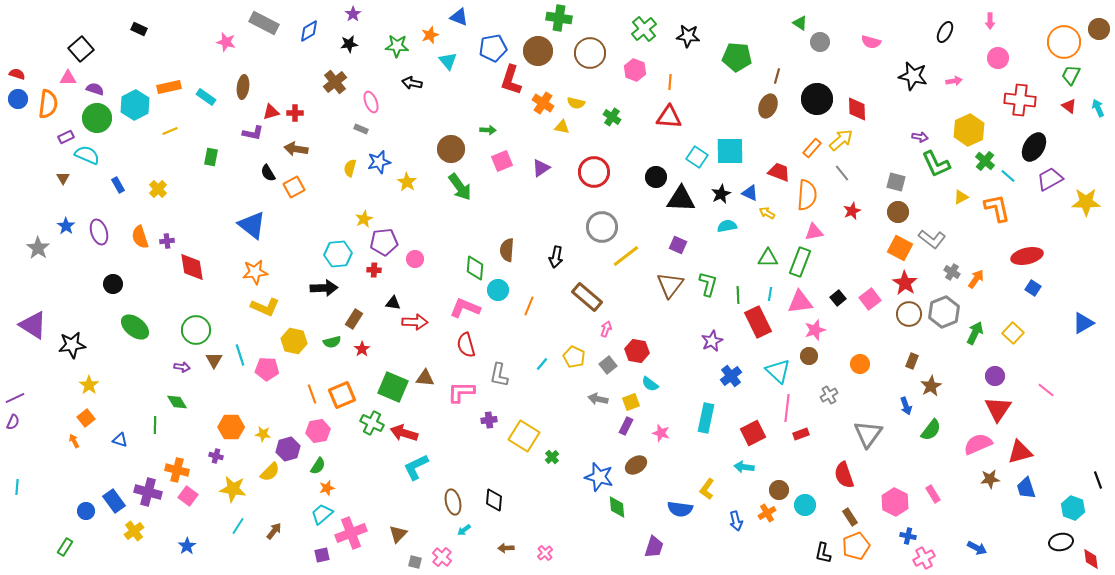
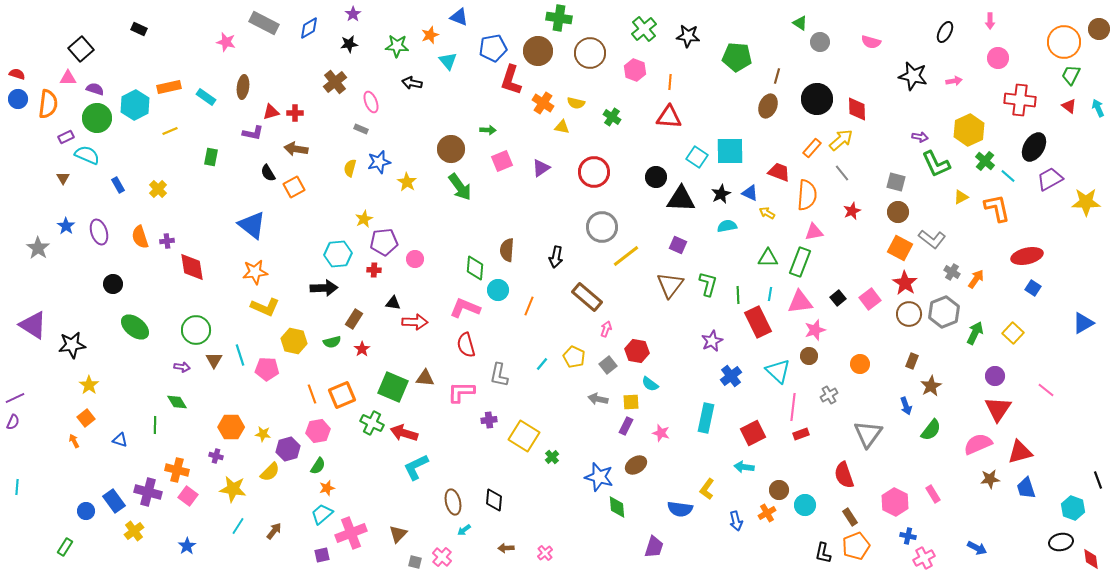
blue diamond at (309, 31): moved 3 px up
yellow square at (631, 402): rotated 18 degrees clockwise
pink line at (787, 408): moved 6 px right, 1 px up
